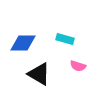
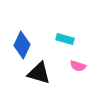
blue diamond: moved 1 px left, 2 px down; rotated 64 degrees counterclockwise
black triangle: moved 1 px up; rotated 15 degrees counterclockwise
